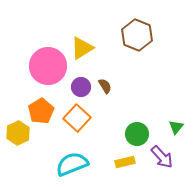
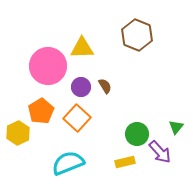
yellow triangle: rotated 30 degrees clockwise
purple arrow: moved 2 px left, 5 px up
cyan semicircle: moved 4 px left, 1 px up
